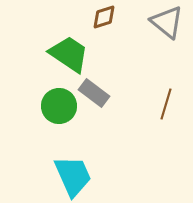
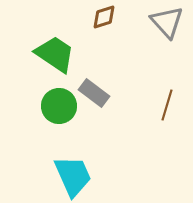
gray triangle: rotated 9 degrees clockwise
green trapezoid: moved 14 px left
brown line: moved 1 px right, 1 px down
